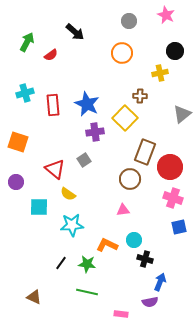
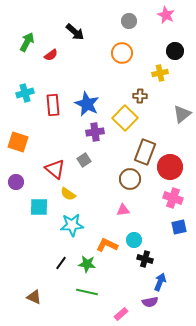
pink rectangle: rotated 48 degrees counterclockwise
